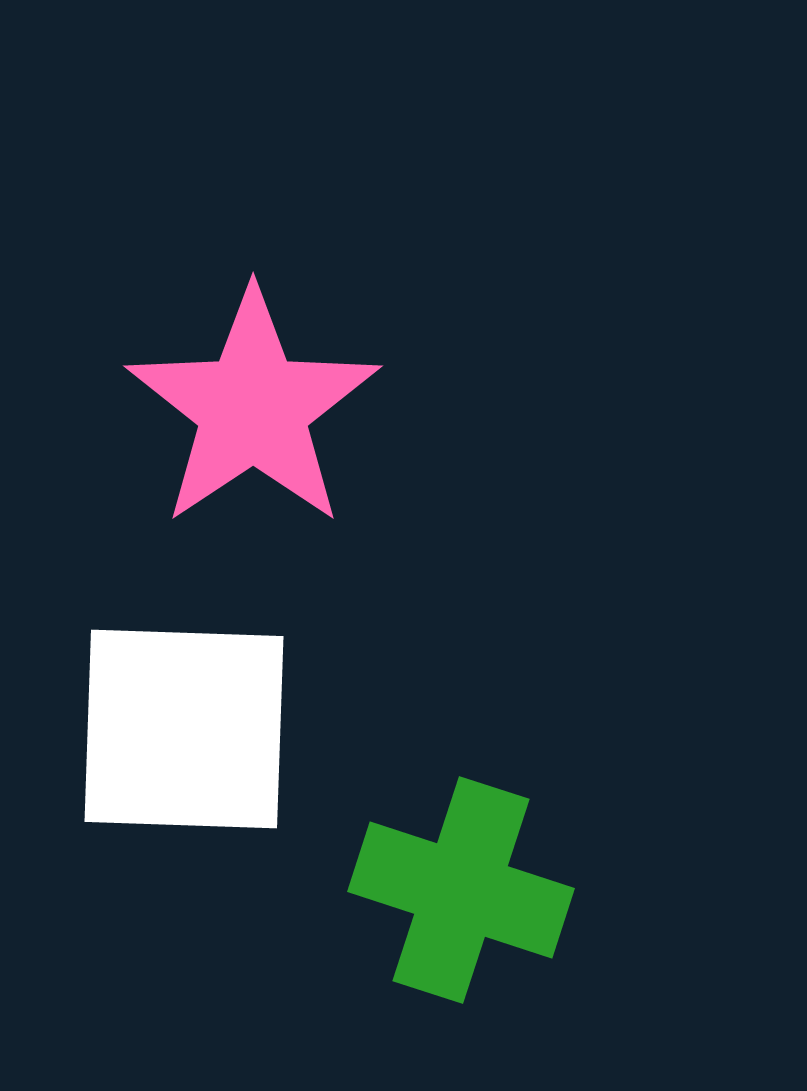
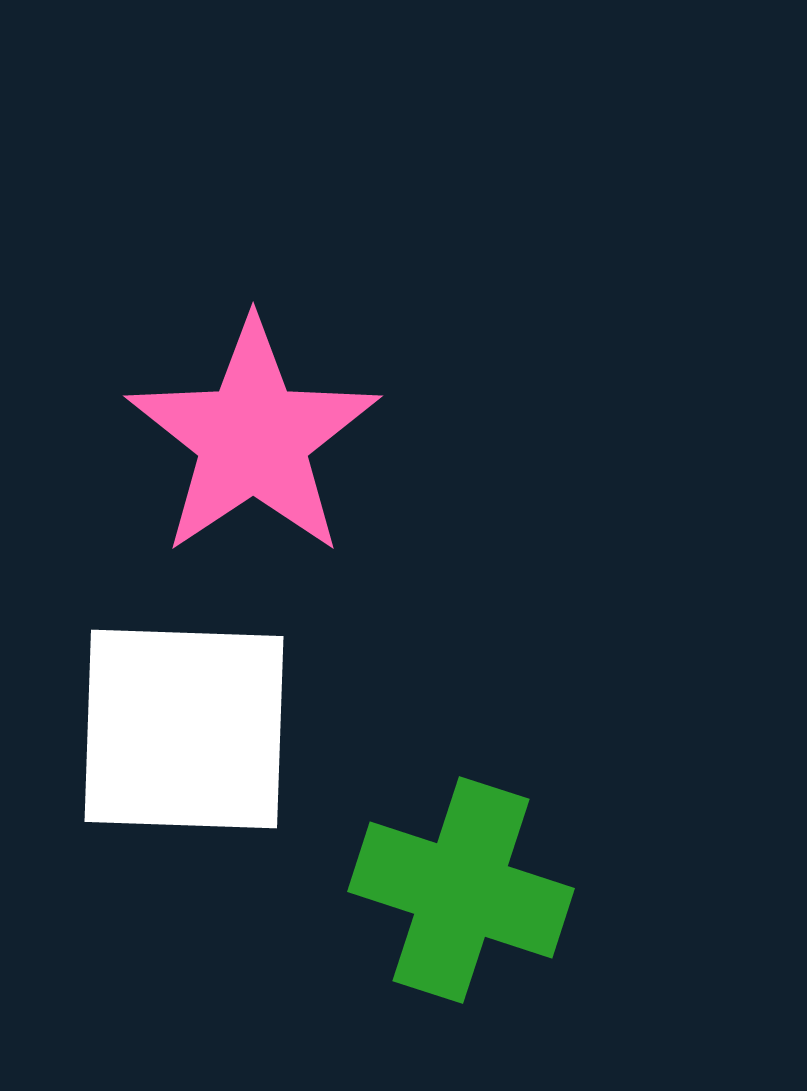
pink star: moved 30 px down
